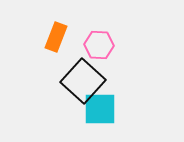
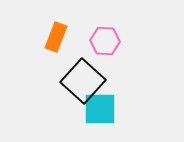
pink hexagon: moved 6 px right, 4 px up
